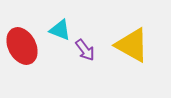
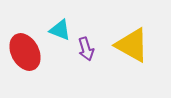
red ellipse: moved 3 px right, 6 px down
purple arrow: moved 1 px right, 1 px up; rotated 20 degrees clockwise
